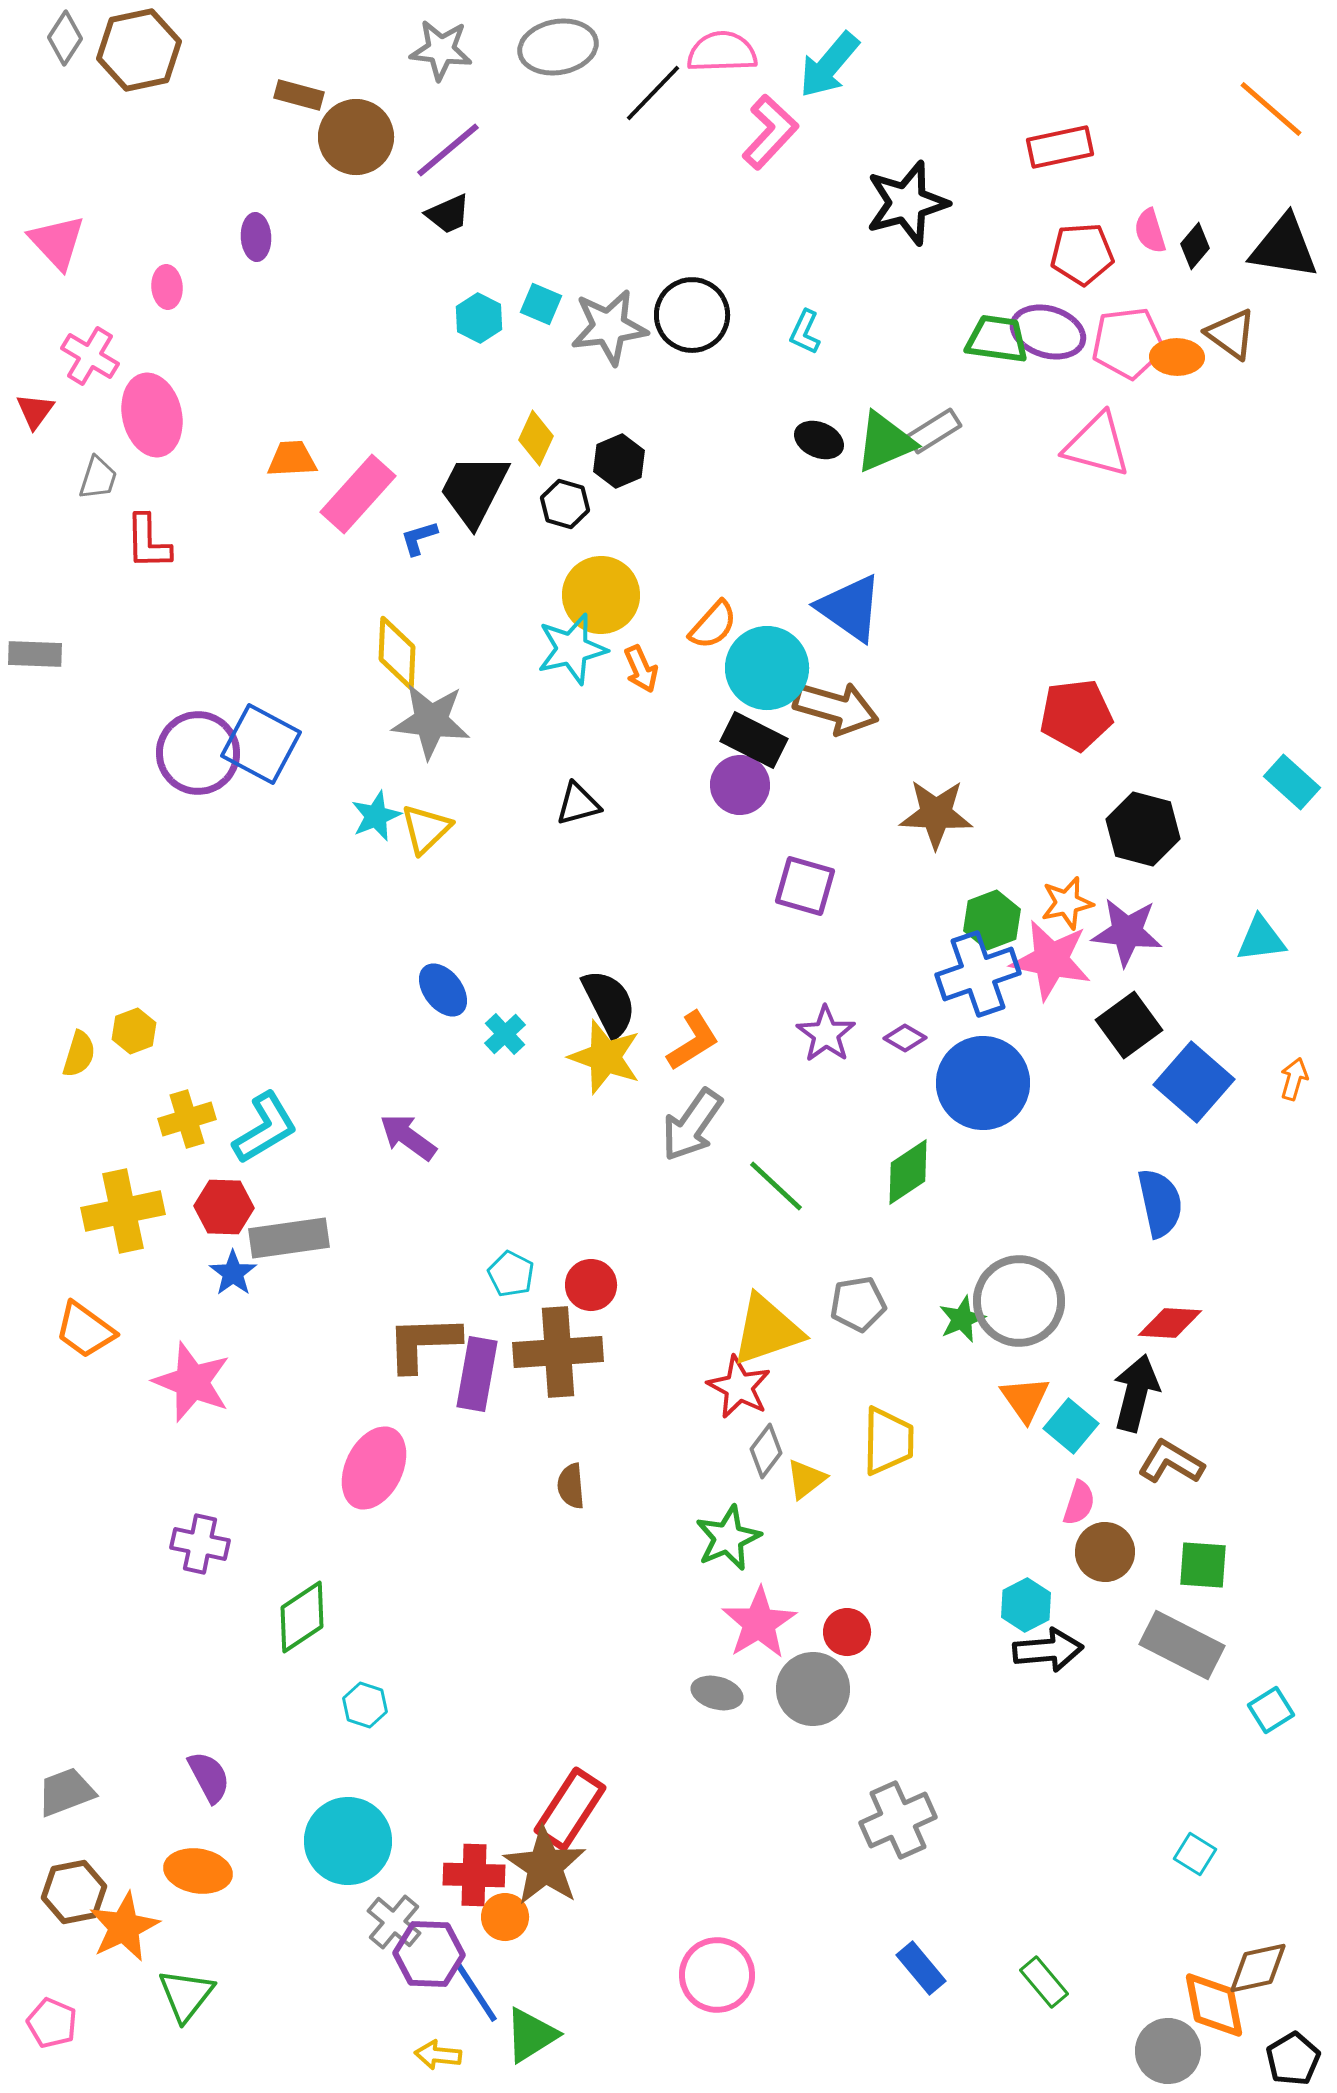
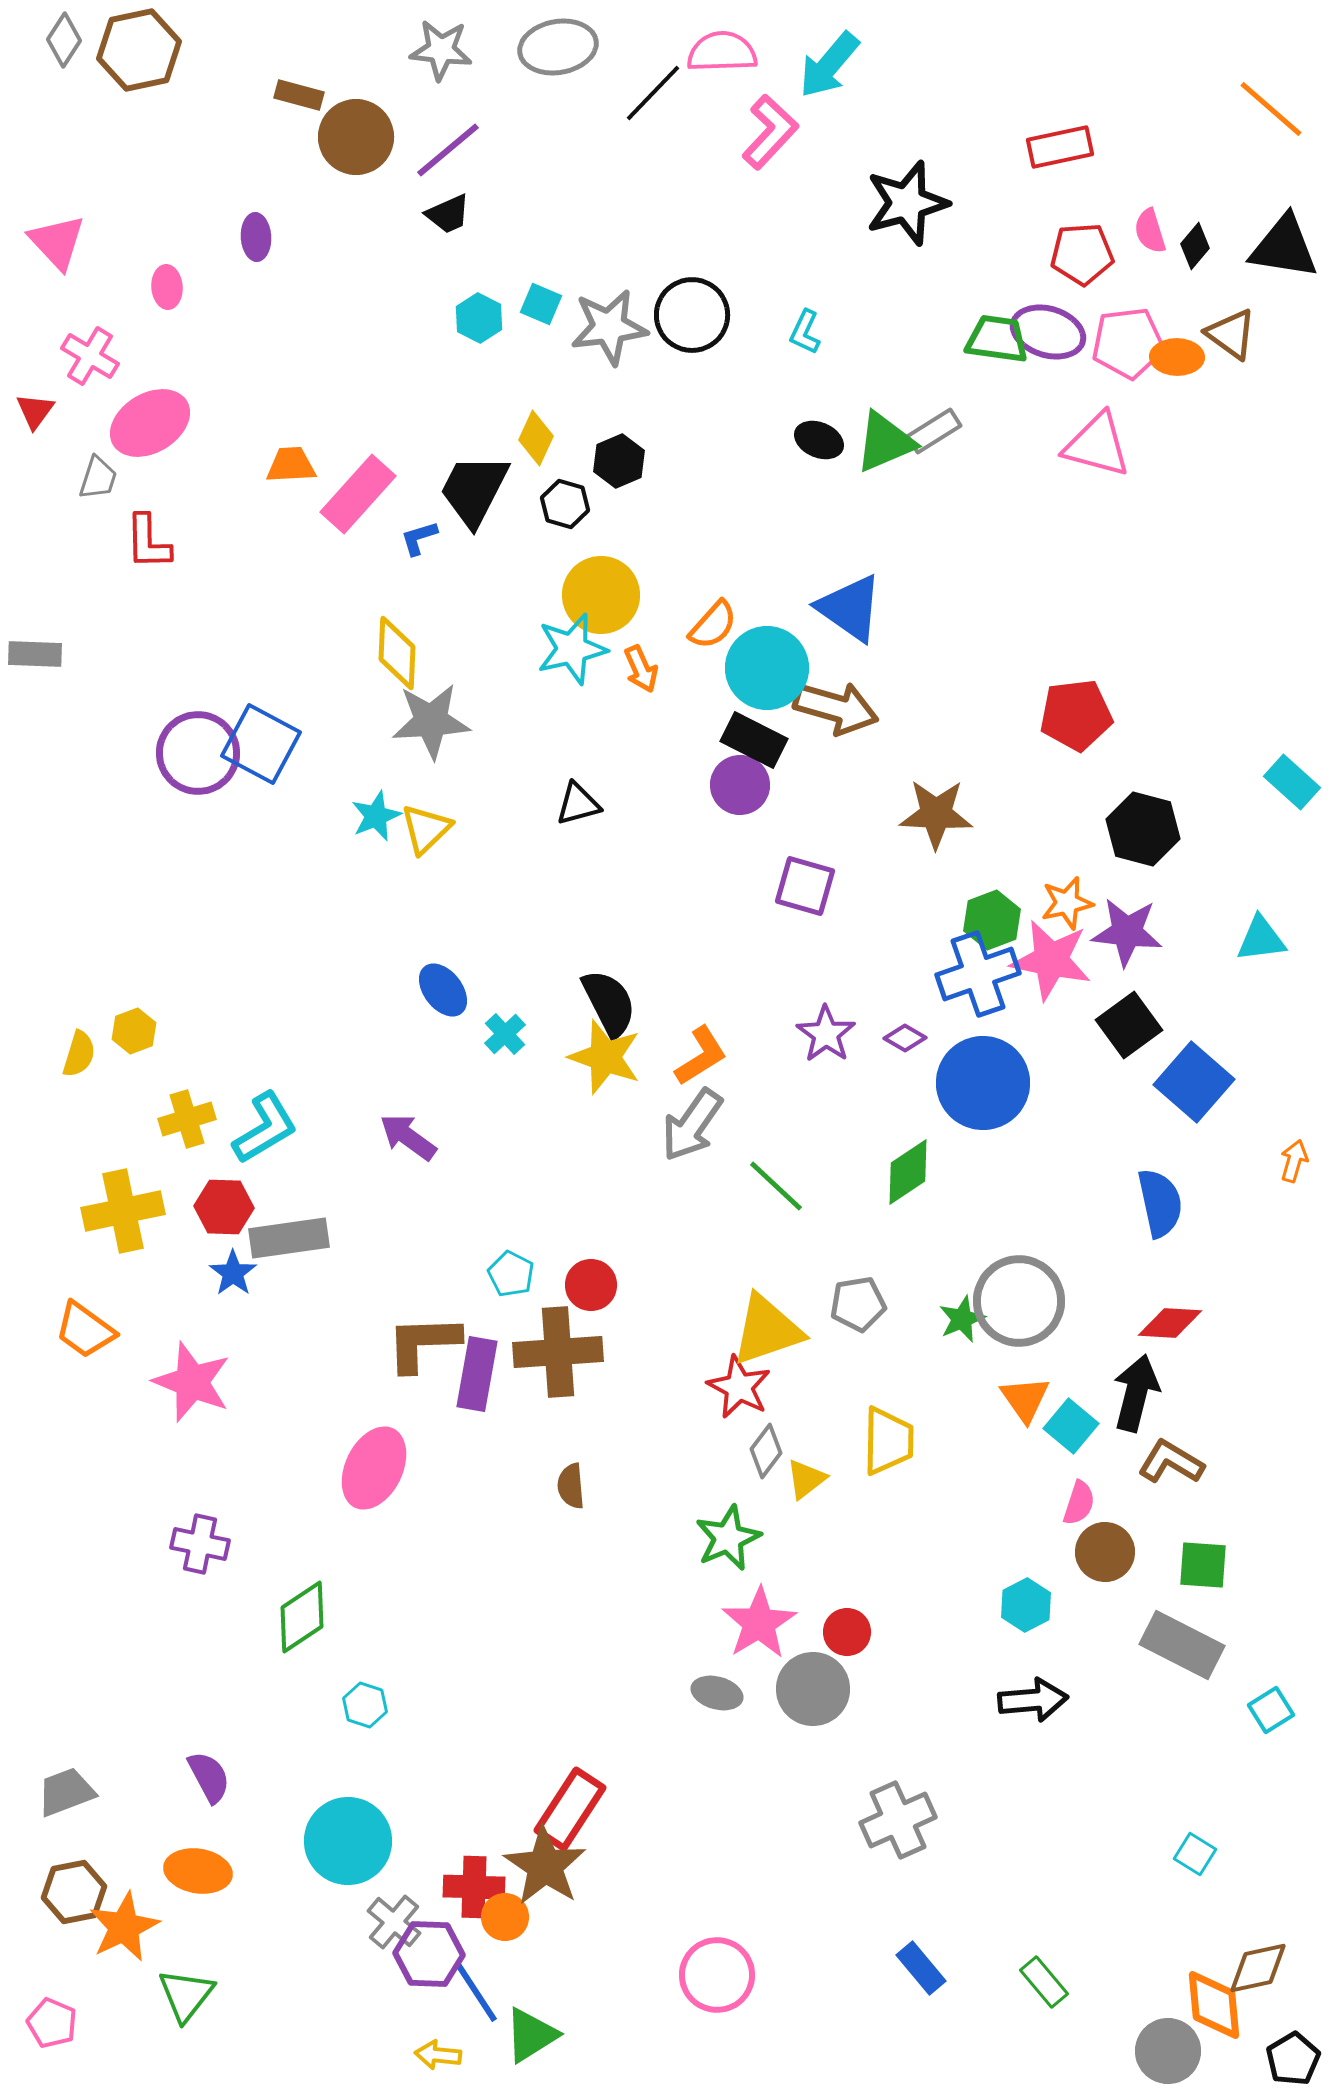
gray diamond at (65, 38): moved 1 px left, 2 px down
pink ellipse at (152, 415): moved 2 px left, 8 px down; rotated 72 degrees clockwise
orange trapezoid at (292, 459): moved 1 px left, 6 px down
gray star at (431, 721): rotated 10 degrees counterclockwise
orange L-shape at (693, 1041): moved 8 px right, 15 px down
orange arrow at (1294, 1079): moved 82 px down
black arrow at (1048, 1650): moved 15 px left, 50 px down
red cross at (474, 1875): moved 12 px down
orange diamond at (1214, 2005): rotated 6 degrees clockwise
